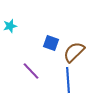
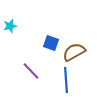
brown semicircle: rotated 15 degrees clockwise
blue line: moved 2 px left
